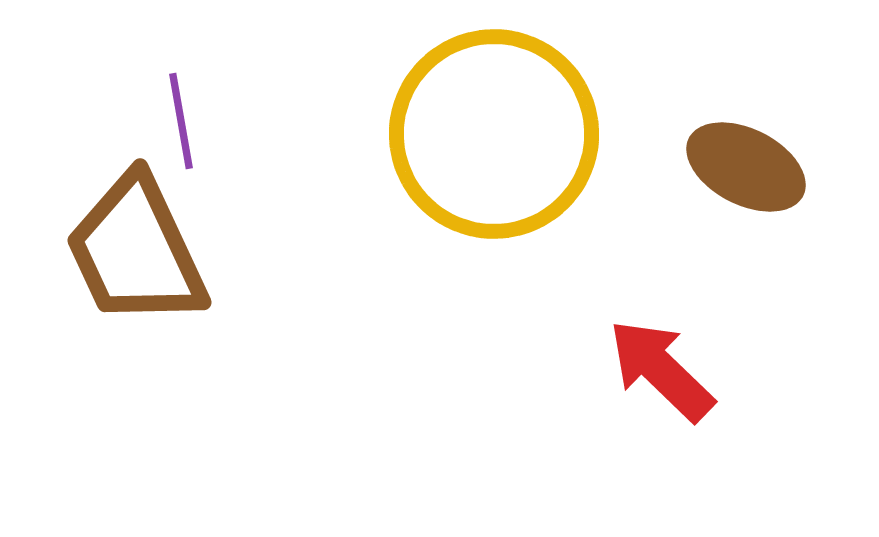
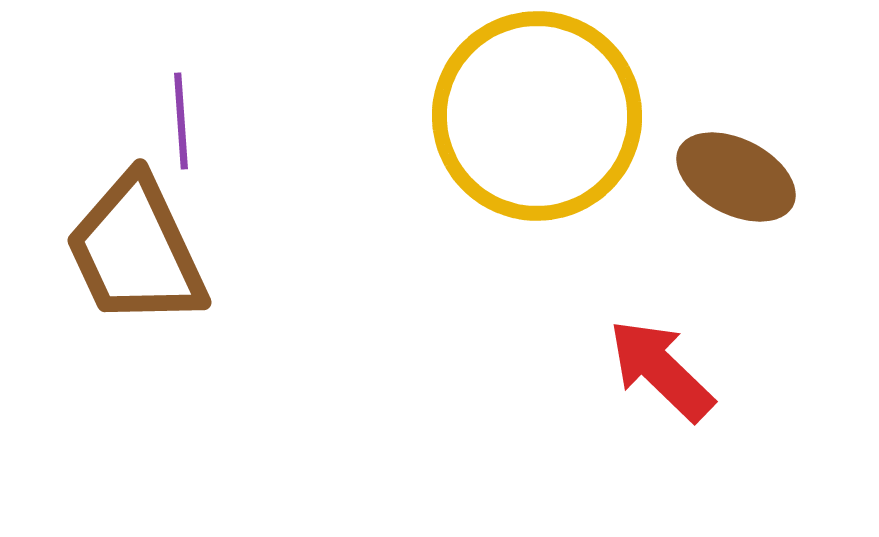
purple line: rotated 6 degrees clockwise
yellow circle: moved 43 px right, 18 px up
brown ellipse: moved 10 px left, 10 px down
